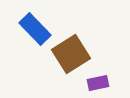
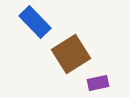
blue rectangle: moved 7 px up
